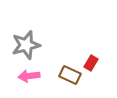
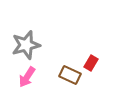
pink arrow: moved 2 px left, 1 px down; rotated 50 degrees counterclockwise
